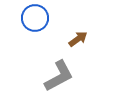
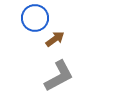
brown arrow: moved 23 px left
